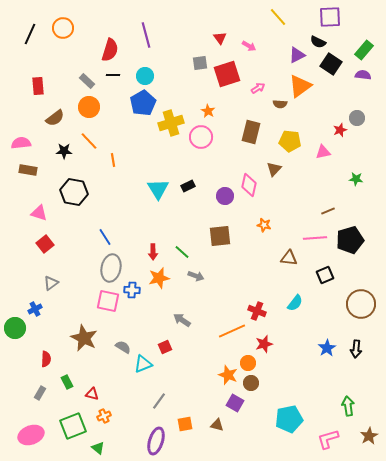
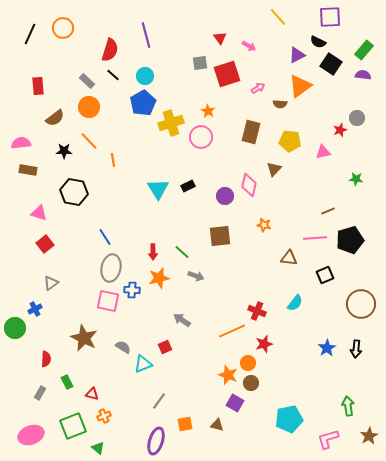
black line at (113, 75): rotated 40 degrees clockwise
